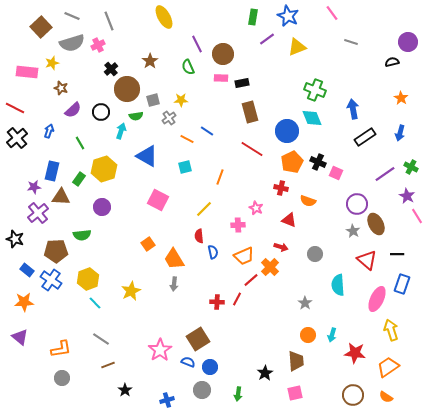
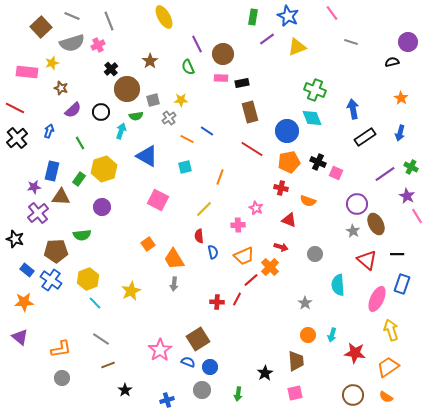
orange pentagon at (292, 162): moved 3 px left; rotated 15 degrees clockwise
